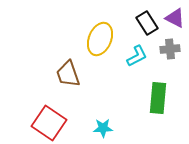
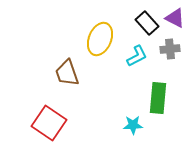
black rectangle: rotated 10 degrees counterclockwise
brown trapezoid: moved 1 px left, 1 px up
cyan star: moved 30 px right, 3 px up
